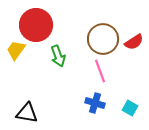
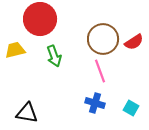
red circle: moved 4 px right, 6 px up
yellow trapezoid: moved 1 px left; rotated 40 degrees clockwise
green arrow: moved 4 px left
cyan square: moved 1 px right
